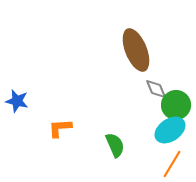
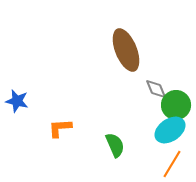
brown ellipse: moved 10 px left
